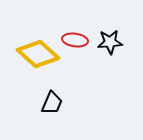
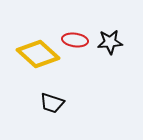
black trapezoid: rotated 85 degrees clockwise
